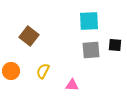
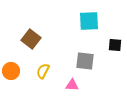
brown square: moved 2 px right, 3 px down
gray square: moved 6 px left, 11 px down; rotated 12 degrees clockwise
